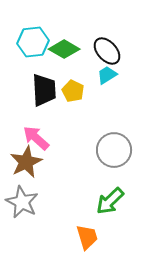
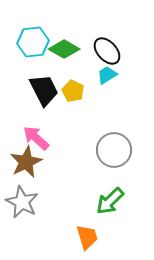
black trapezoid: rotated 24 degrees counterclockwise
